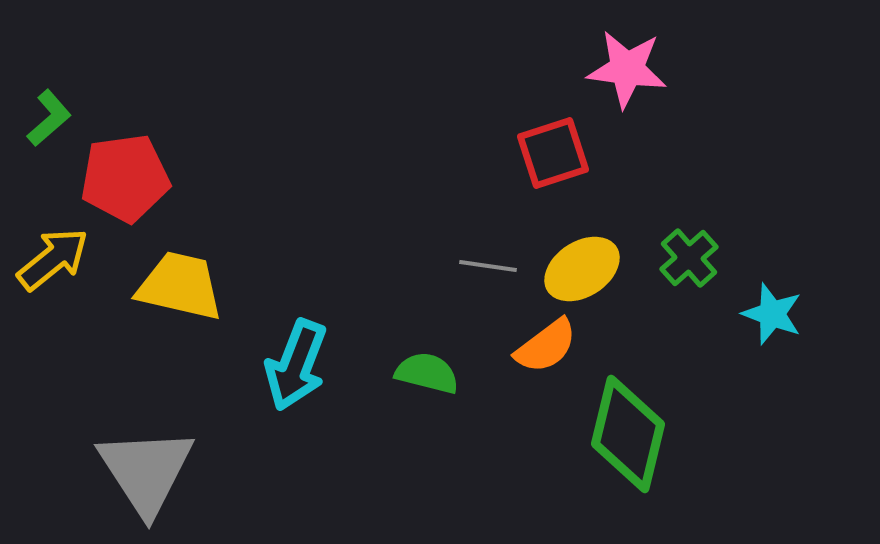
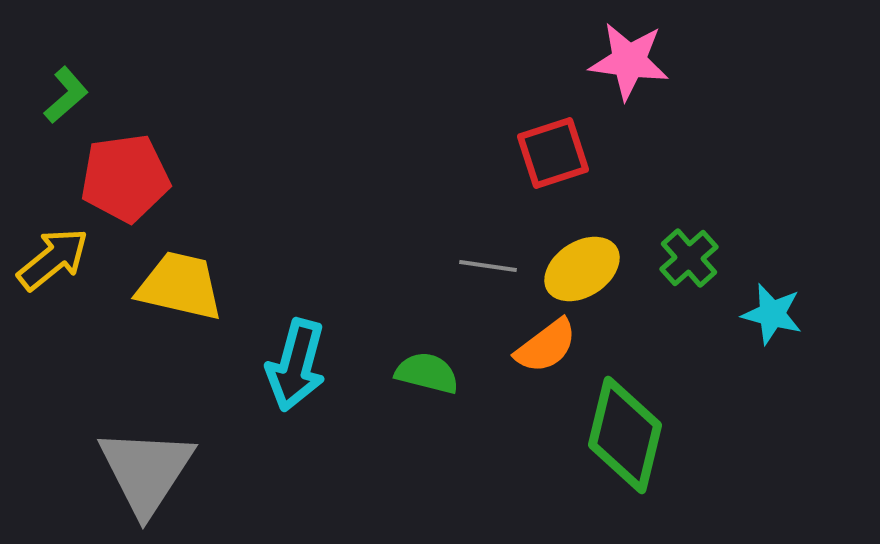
pink star: moved 2 px right, 8 px up
green L-shape: moved 17 px right, 23 px up
cyan star: rotated 6 degrees counterclockwise
cyan arrow: rotated 6 degrees counterclockwise
green diamond: moved 3 px left, 1 px down
gray triangle: rotated 6 degrees clockwise
